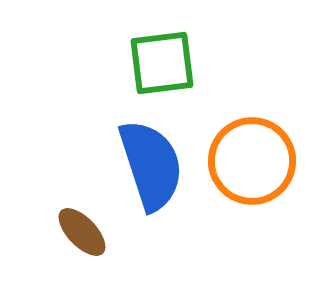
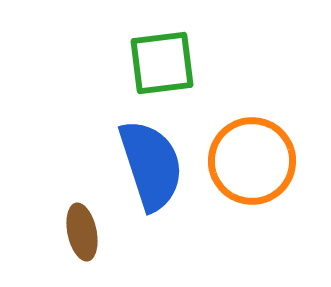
brown ellipse: rotated 32 degrees clockwise
